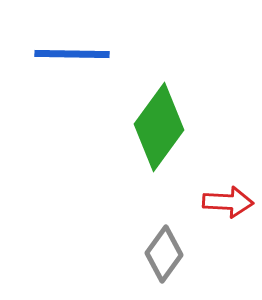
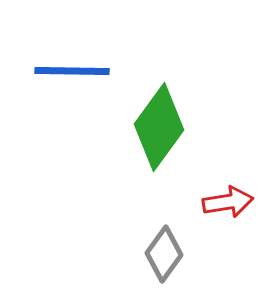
blue line: moved 17 px down
red arrow: rotated 12 degrees counterclockwise
